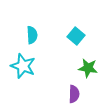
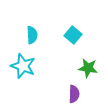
cyan square: moved 3 px left, 1 px up
